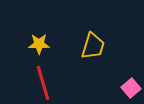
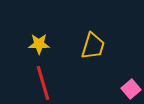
pink square: moved 1 px down
